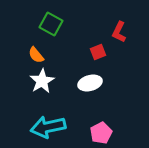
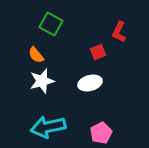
white star: rotated 15 degrees clockwise
